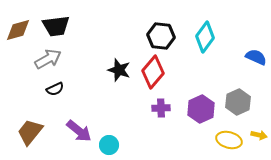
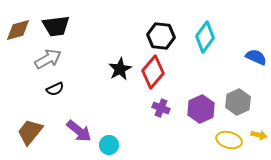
black star: moved 1 px right, 1 px up; rotated 25 degrees clockwise
purple cross: rotated 24 degrees clockwise
